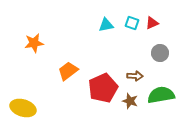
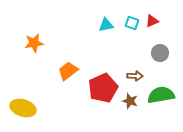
red triangle: moved 2 px up
